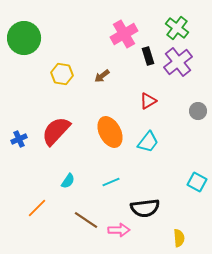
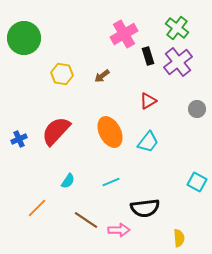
gray circle: moved 1 px left, 2 px up
